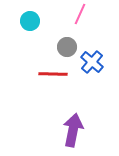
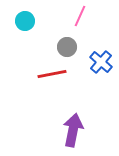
pink line: moved 2 px down
cyan circle: moved 5 px left
blue cross: moved 9 px right
red line: moved 1 px left; rotated 12 degrees counterclockwise
